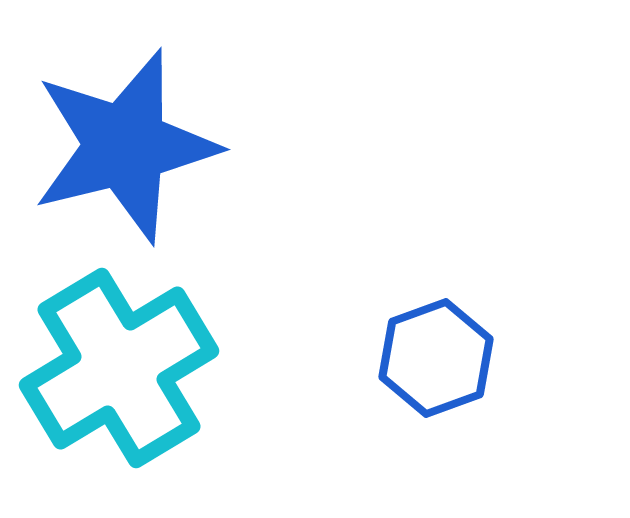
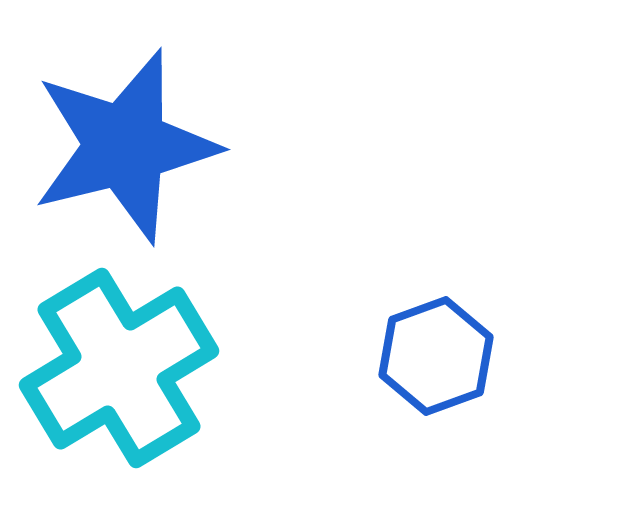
blue hexagon: moved 2 px up
